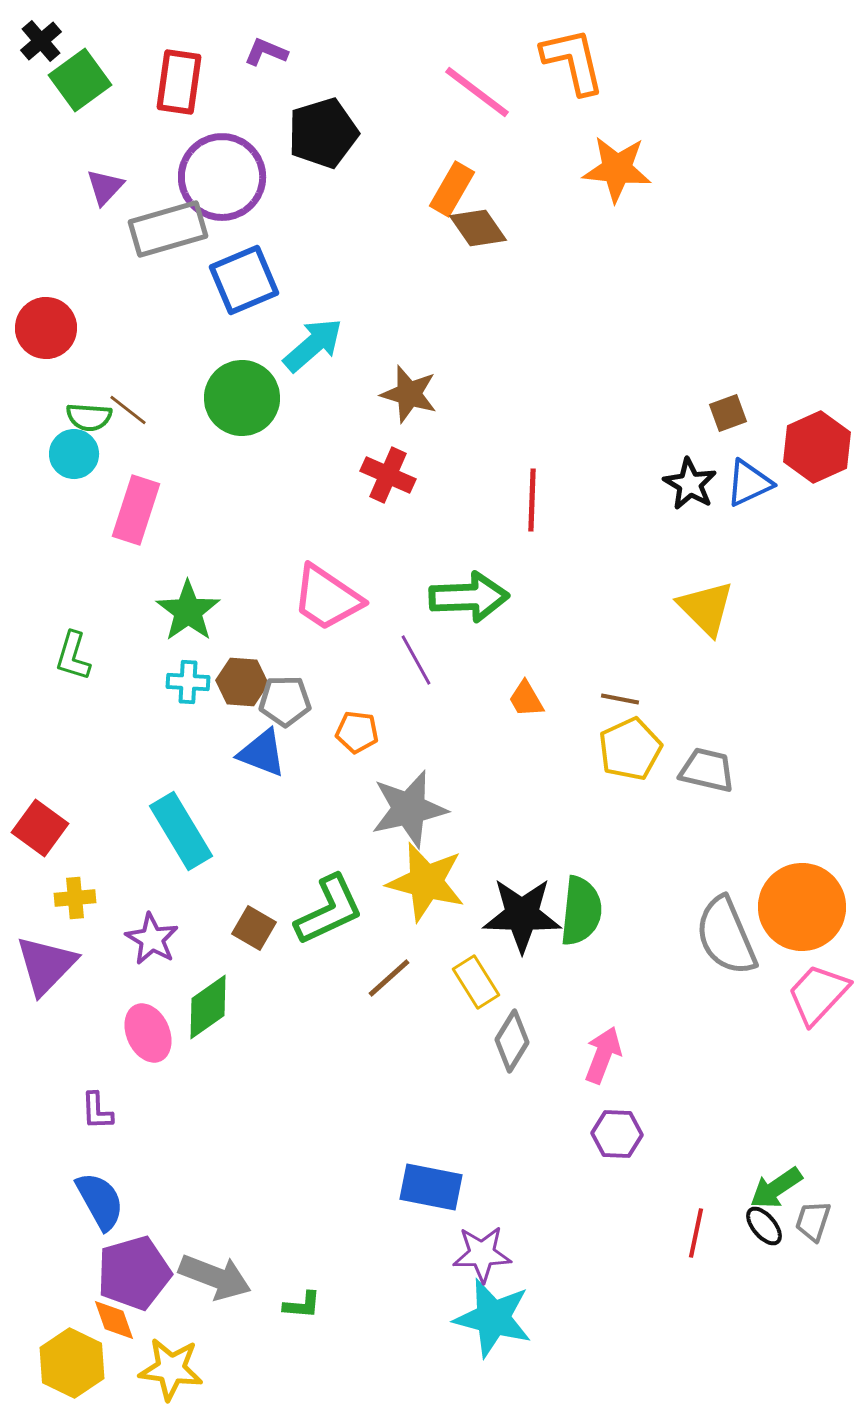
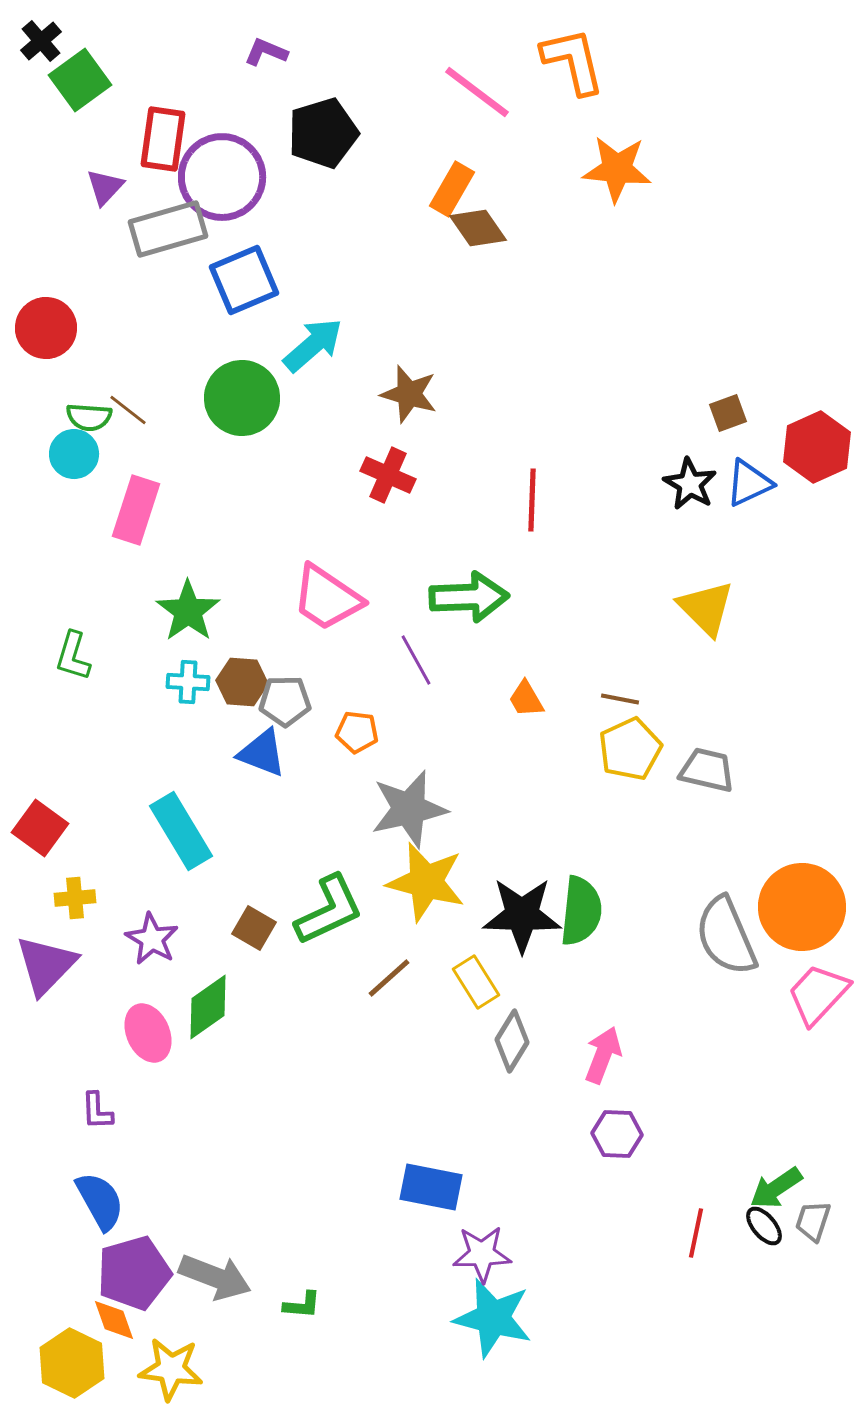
red rectangle at (179, 82): moved 16 px left, 57 px down
